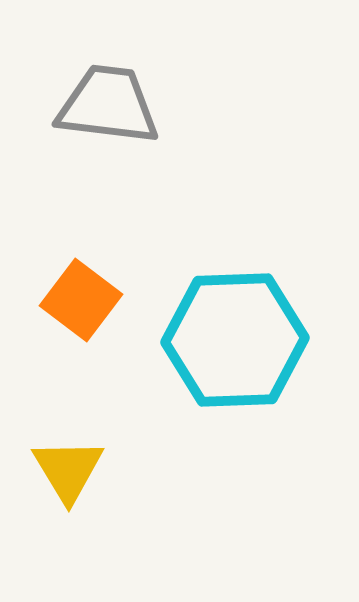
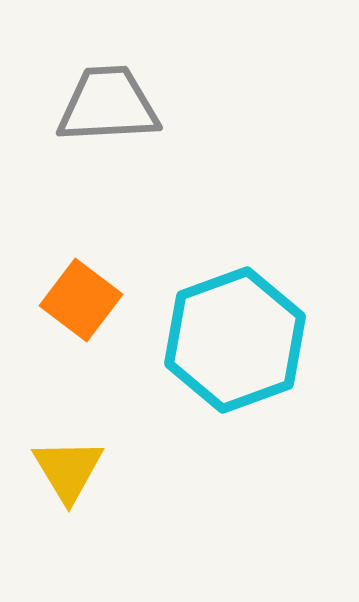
gray trapezoid: rotated 10 degrees counterclockwise
cyan hexagon: rotated 18 degrees counterclockwise
